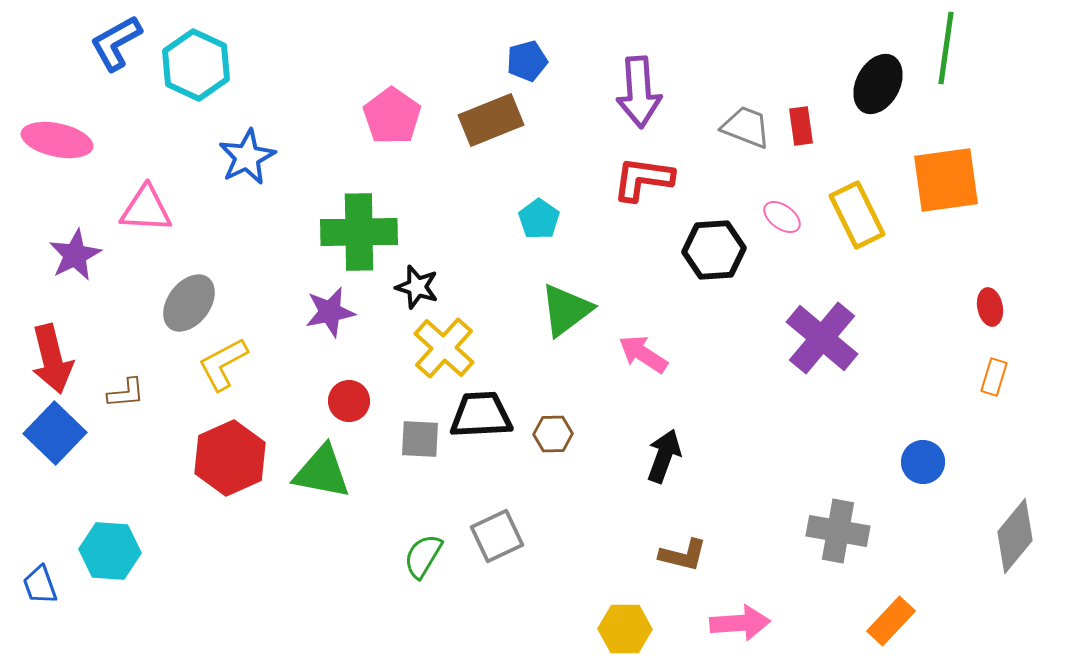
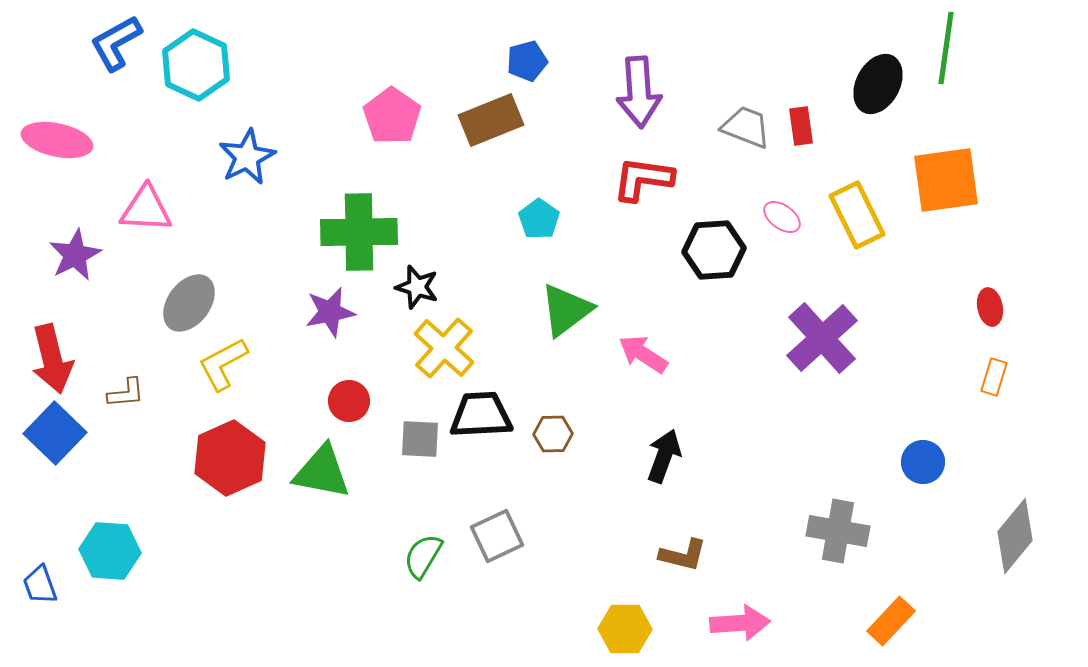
purple cross at (822, 338): rotated 8 degrees clockwise
